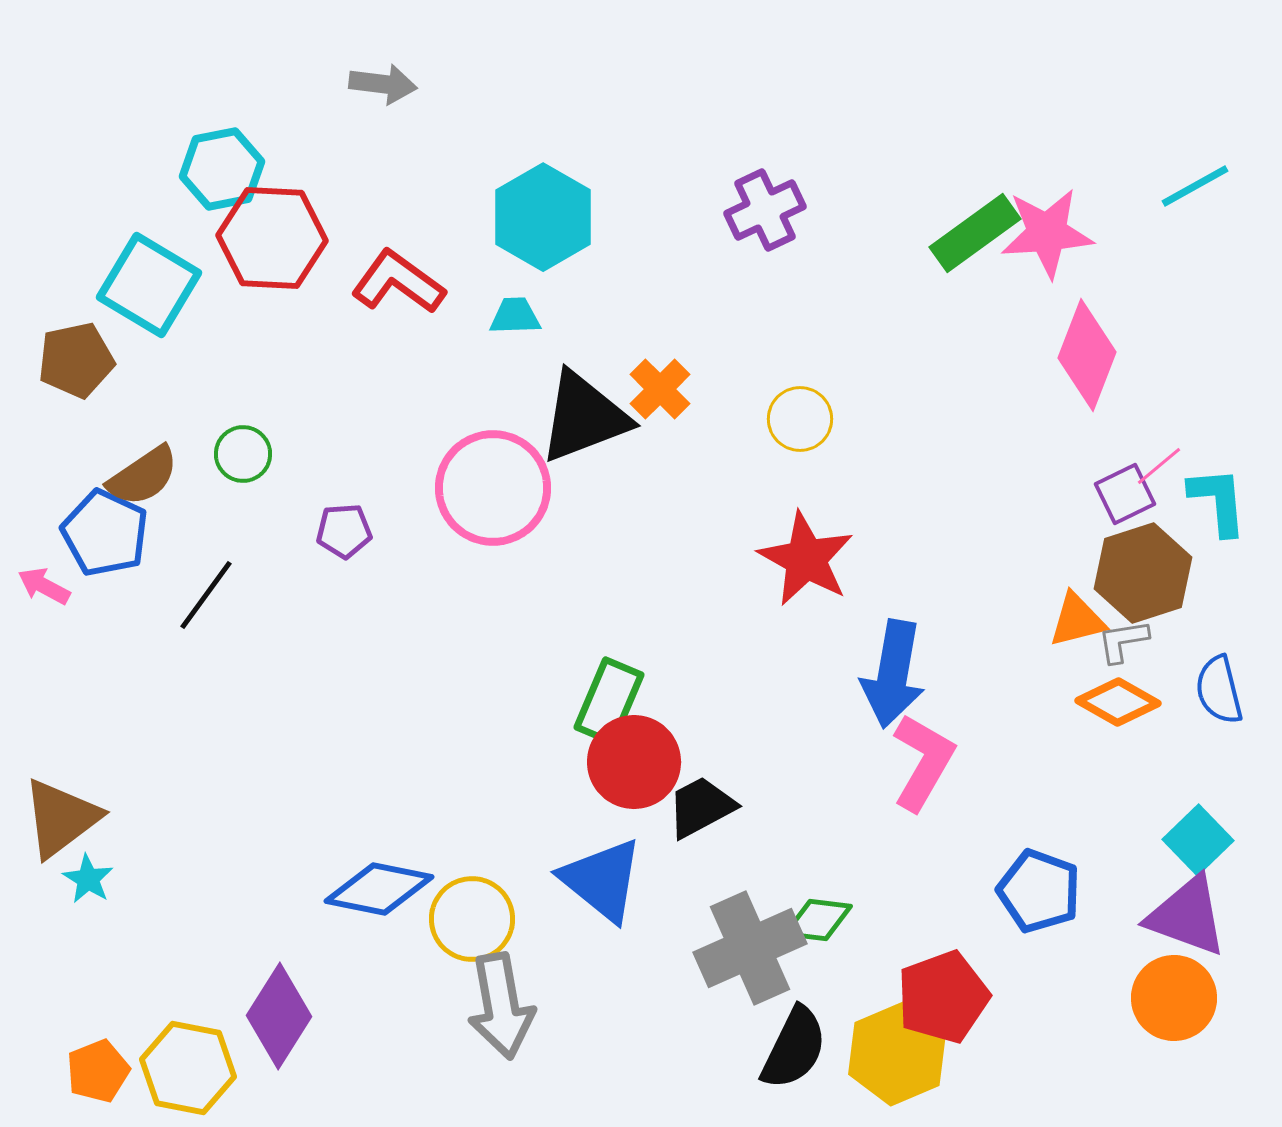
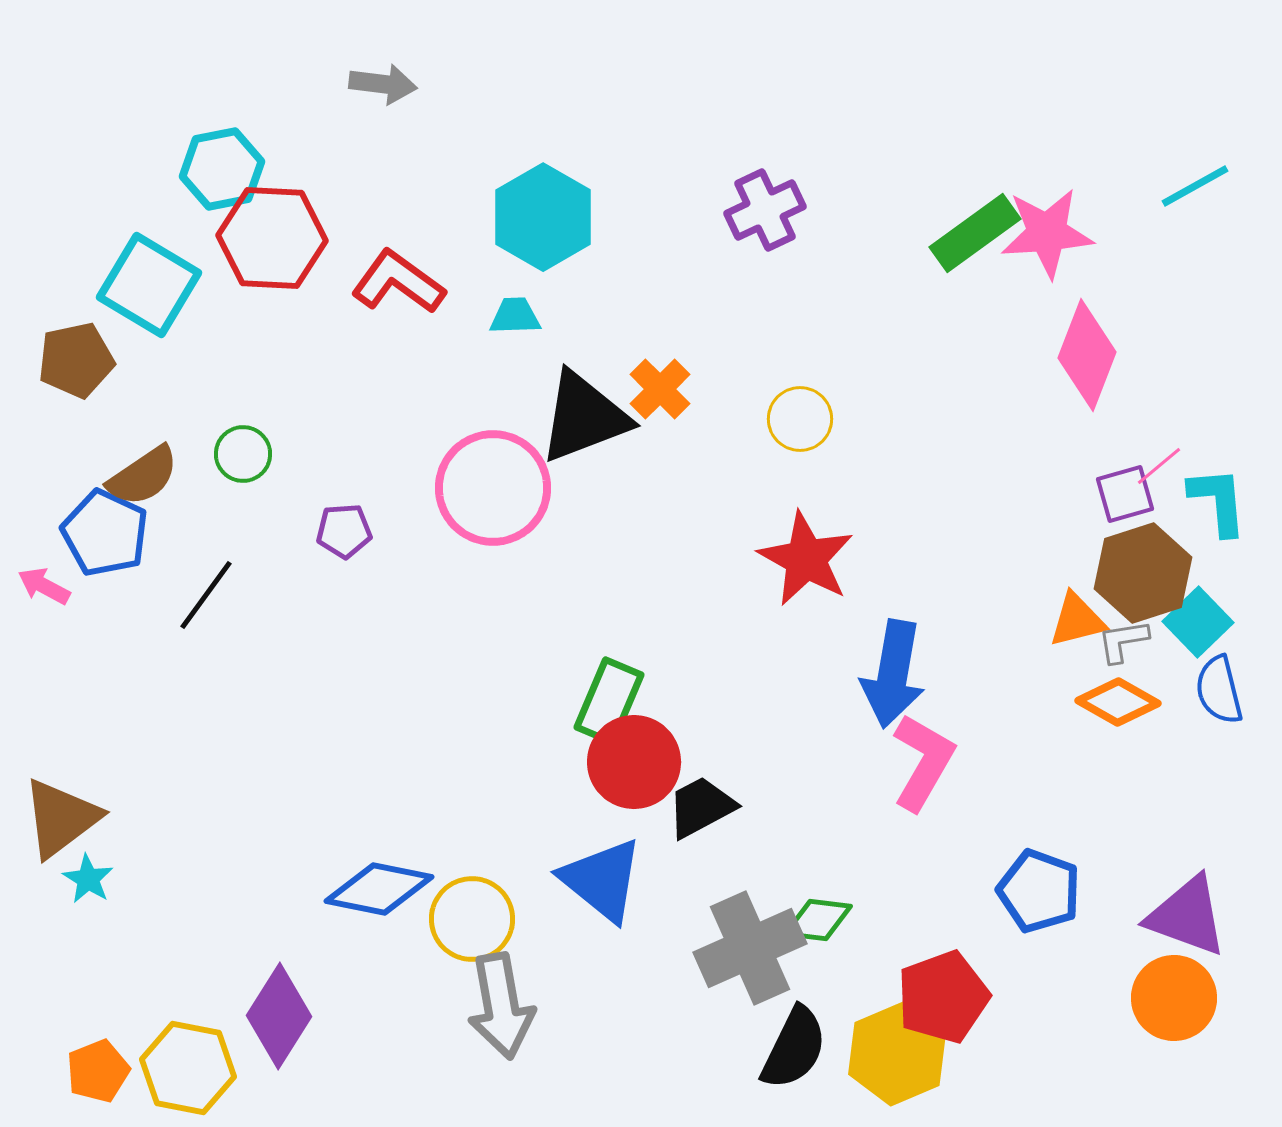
purple square at (1125, 494): rotated 10 degrees clockwise
cyan square at (1198, 840): moved 218 px up
